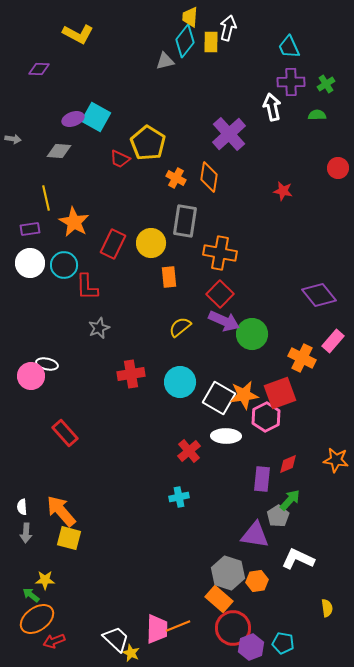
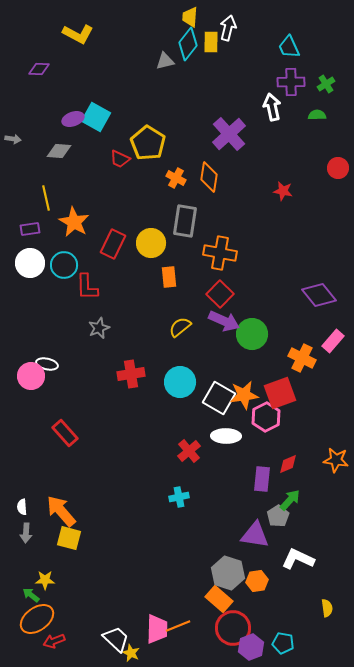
cyan diamond at (185, 41): moved 3 px right, 3 px down
